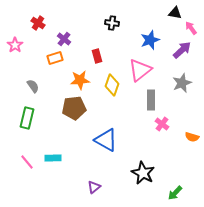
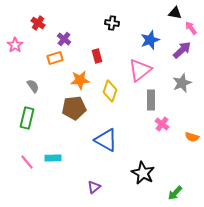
yellow diamond: moved 2 px left, 6 px down
